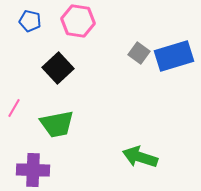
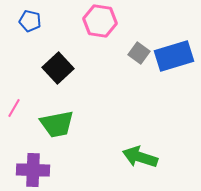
pink hexagon: moved 22 px right
